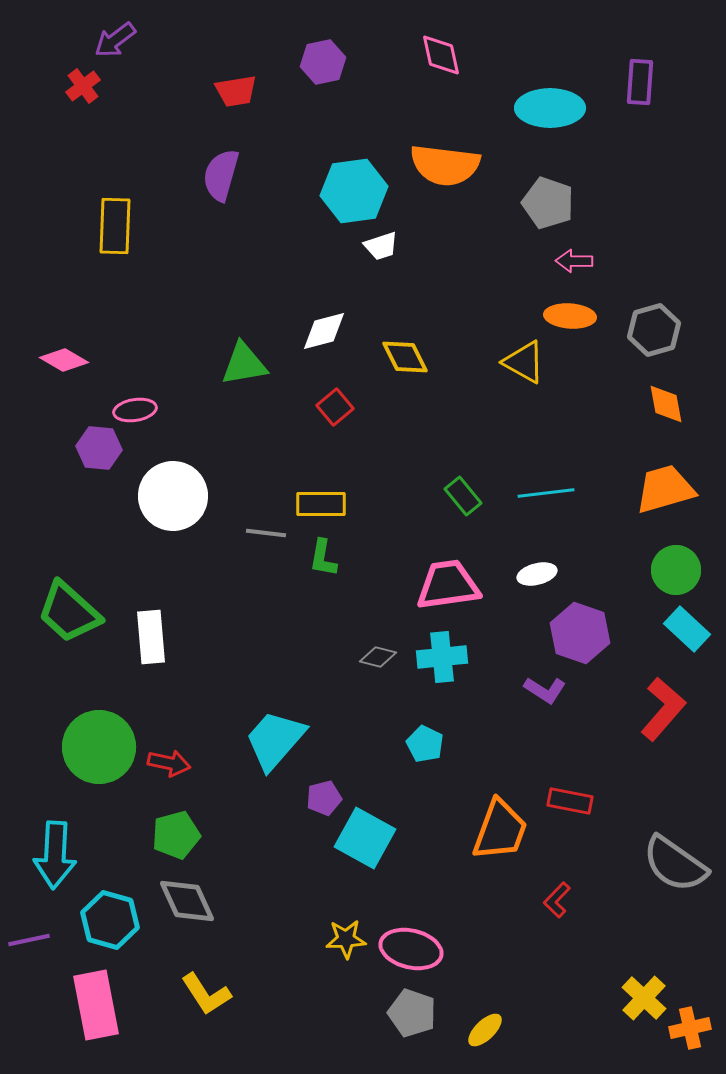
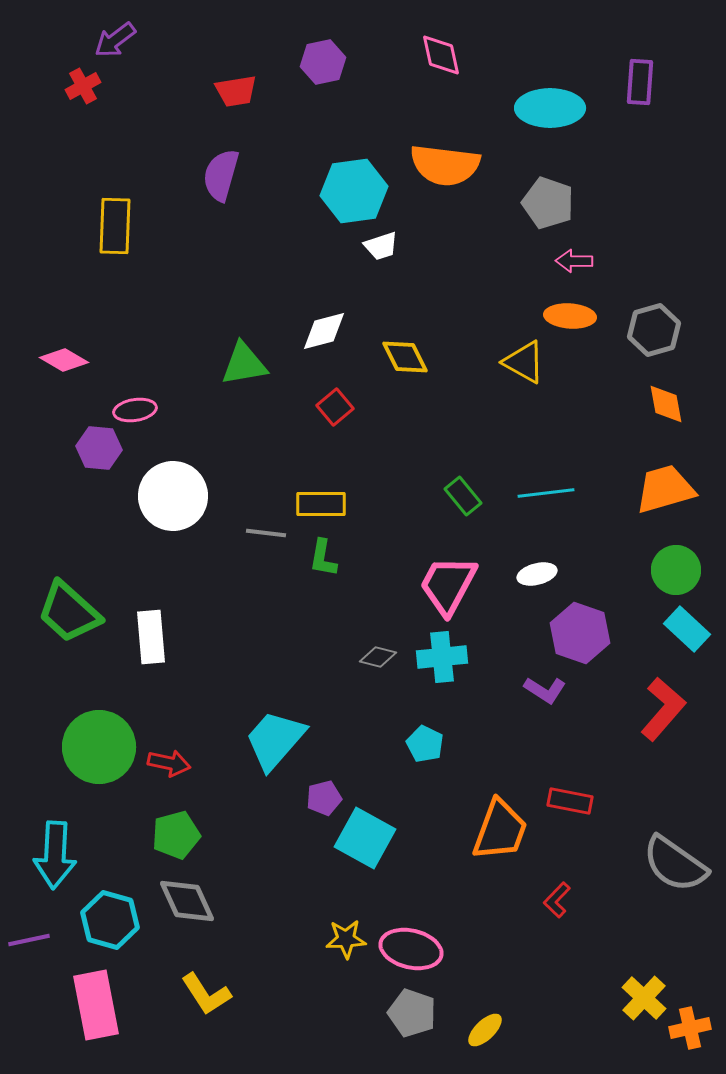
red cross at (83, 86): rotated 8 degrees clockwise
pink trapezoid at (448, 585): rotated 54 degrees counterclockwise
